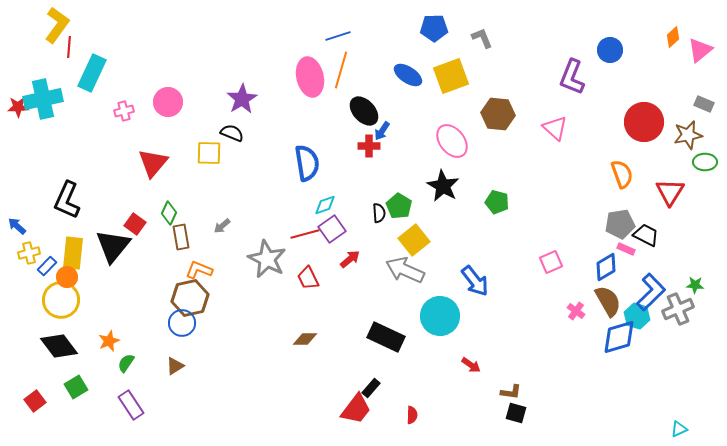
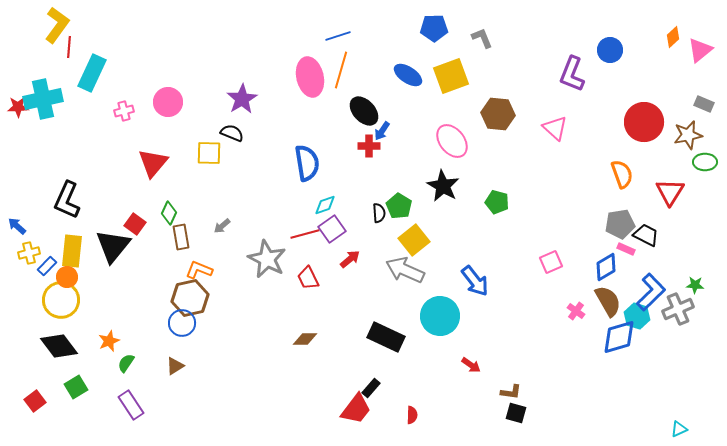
purple L-shape at (572, 77): moved 3 px up
yellow rectangle at (73, 253): moved 1 px left, 2 px up
